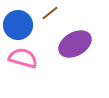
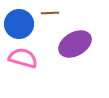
brown line: rotated 36 degrees clockwise
blue circle: moved 1 px right, 1 px up
